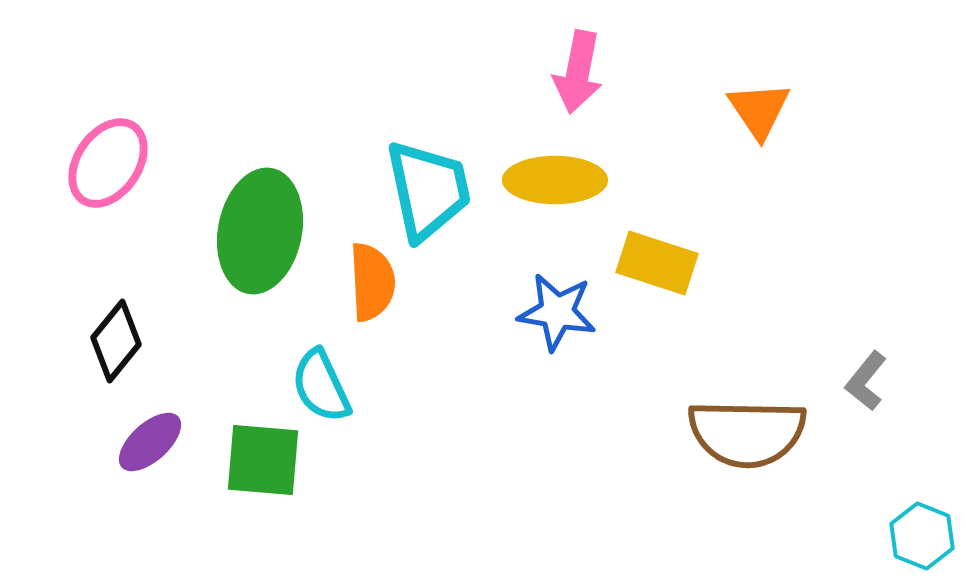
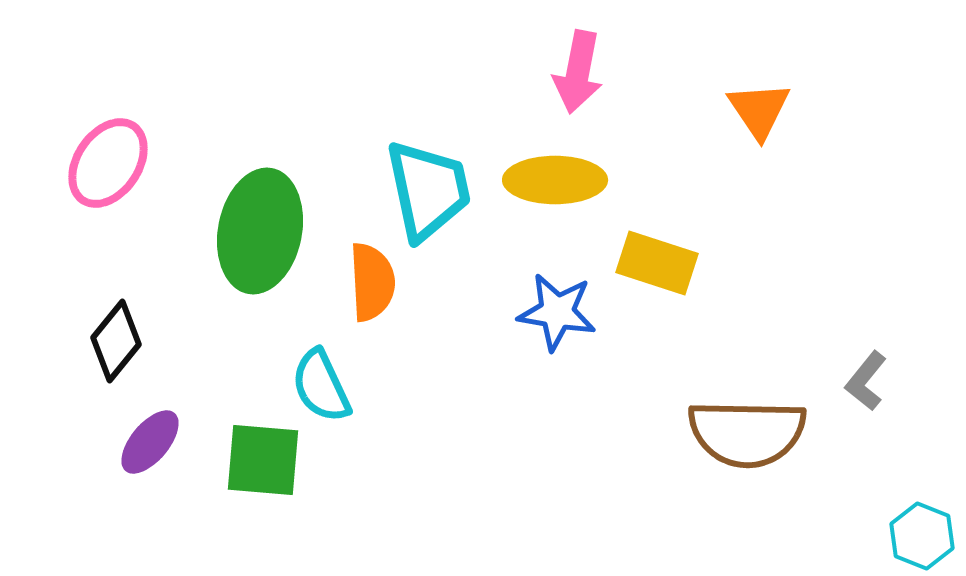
purple ellipse: rotated 8 degrees counterclockwise
